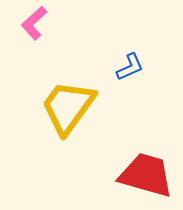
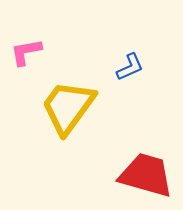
pink L-shape: moved 8 px left, 29 px down; rotated 32 degrees clockwise
